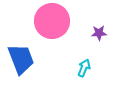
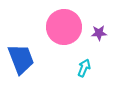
pink circle: moved 12 px right, 6 px down
